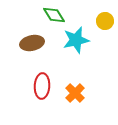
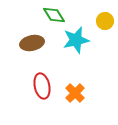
red ellipse: rotated 15 degrees counterclockwise
